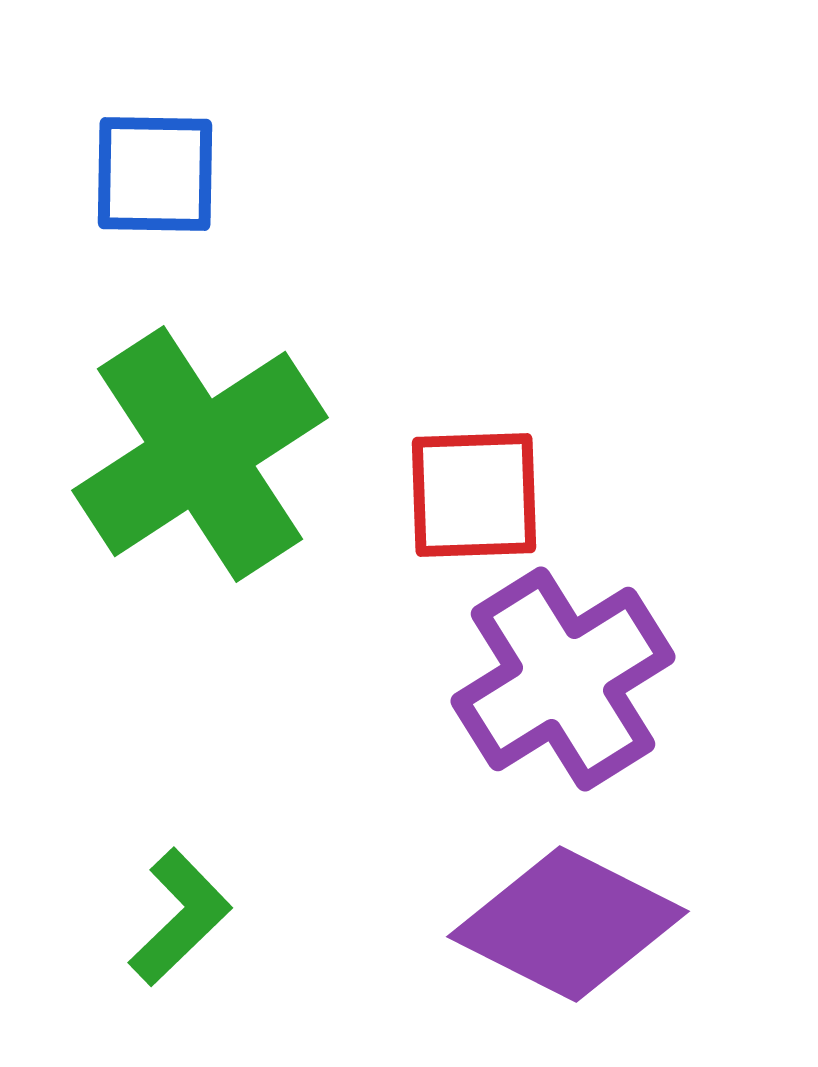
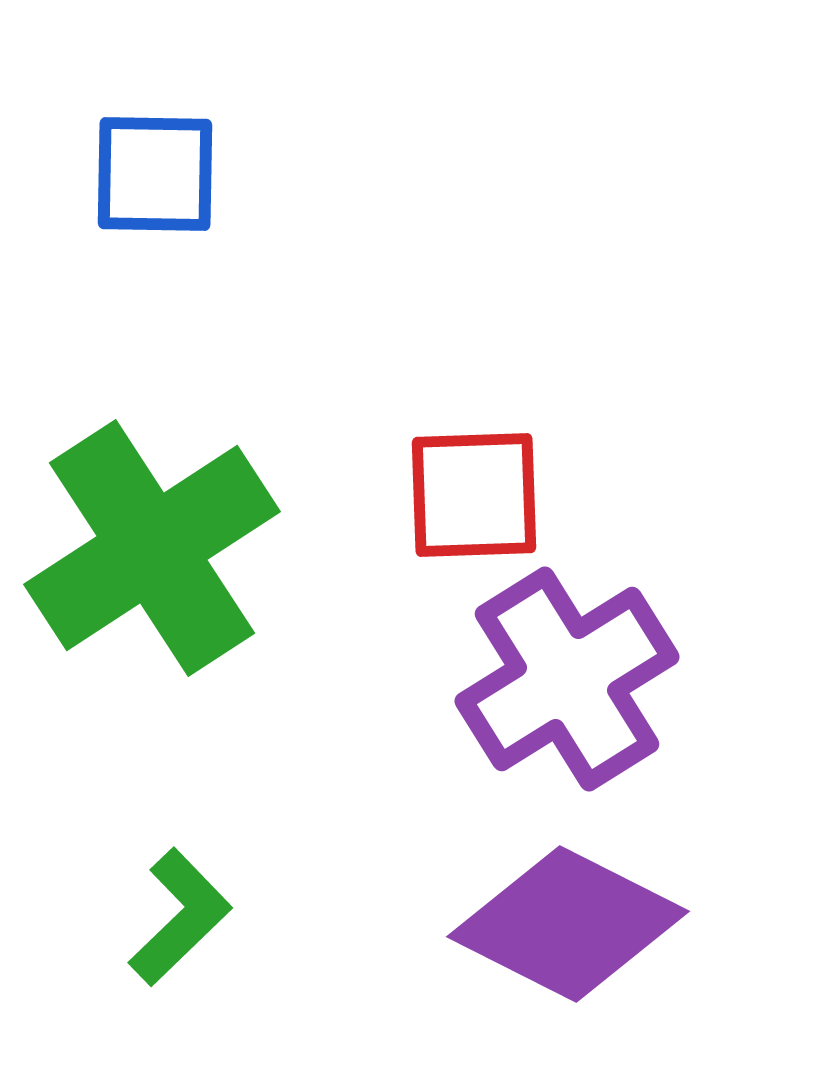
green cross: moved 48 px left, 94 px down
purple cross: moved 4 px right
